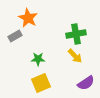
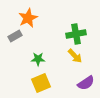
orange star: rotated 18 degrees clockwise
